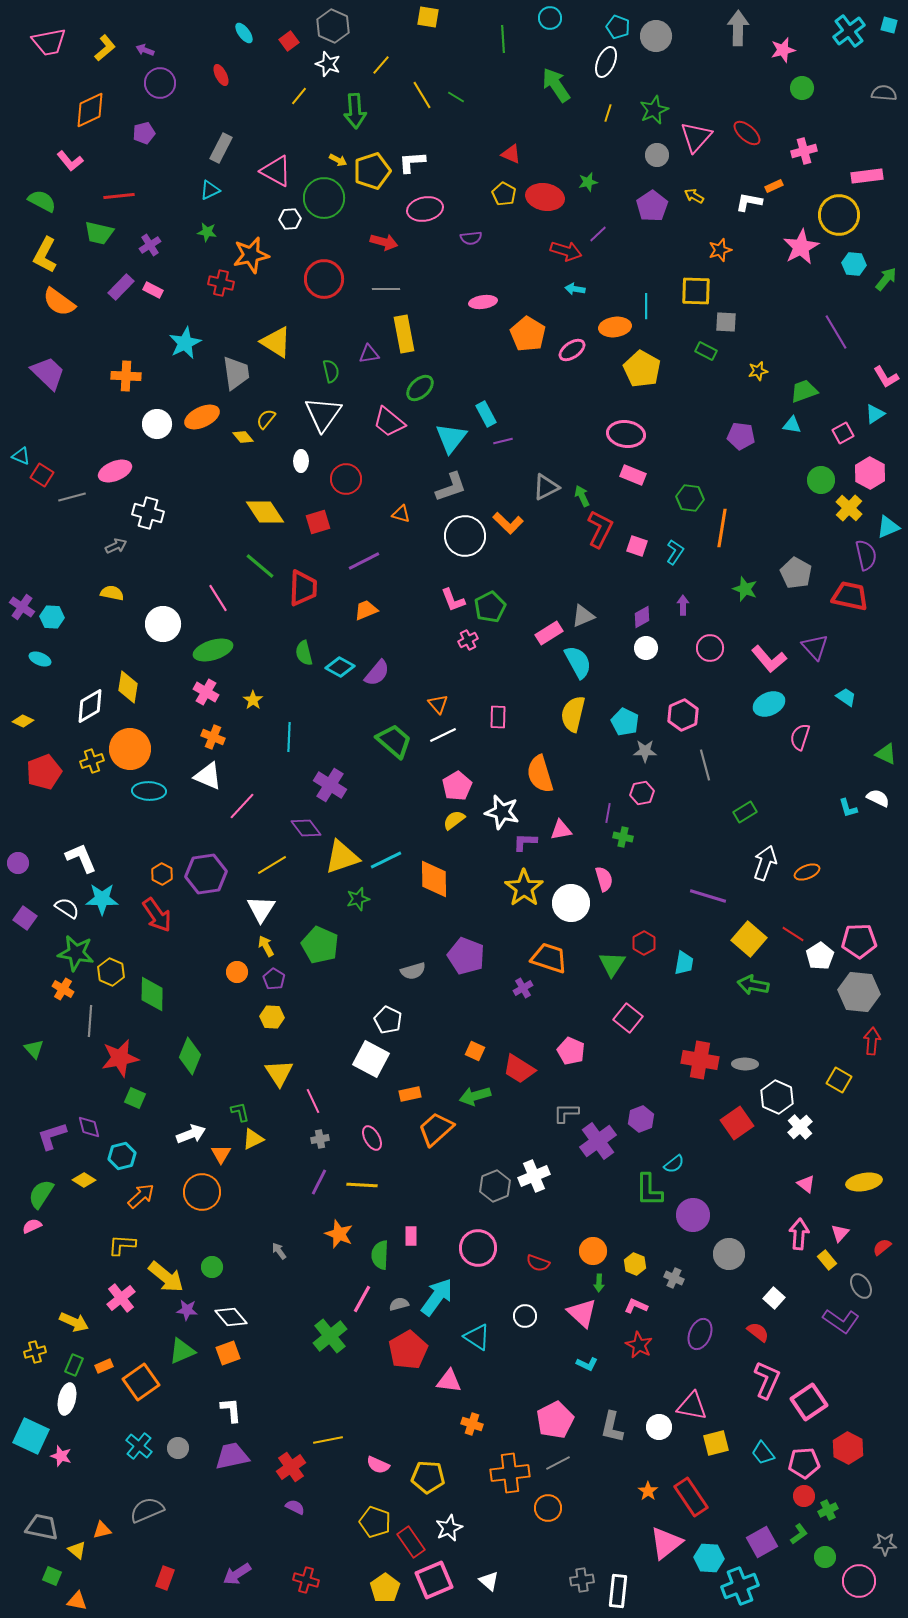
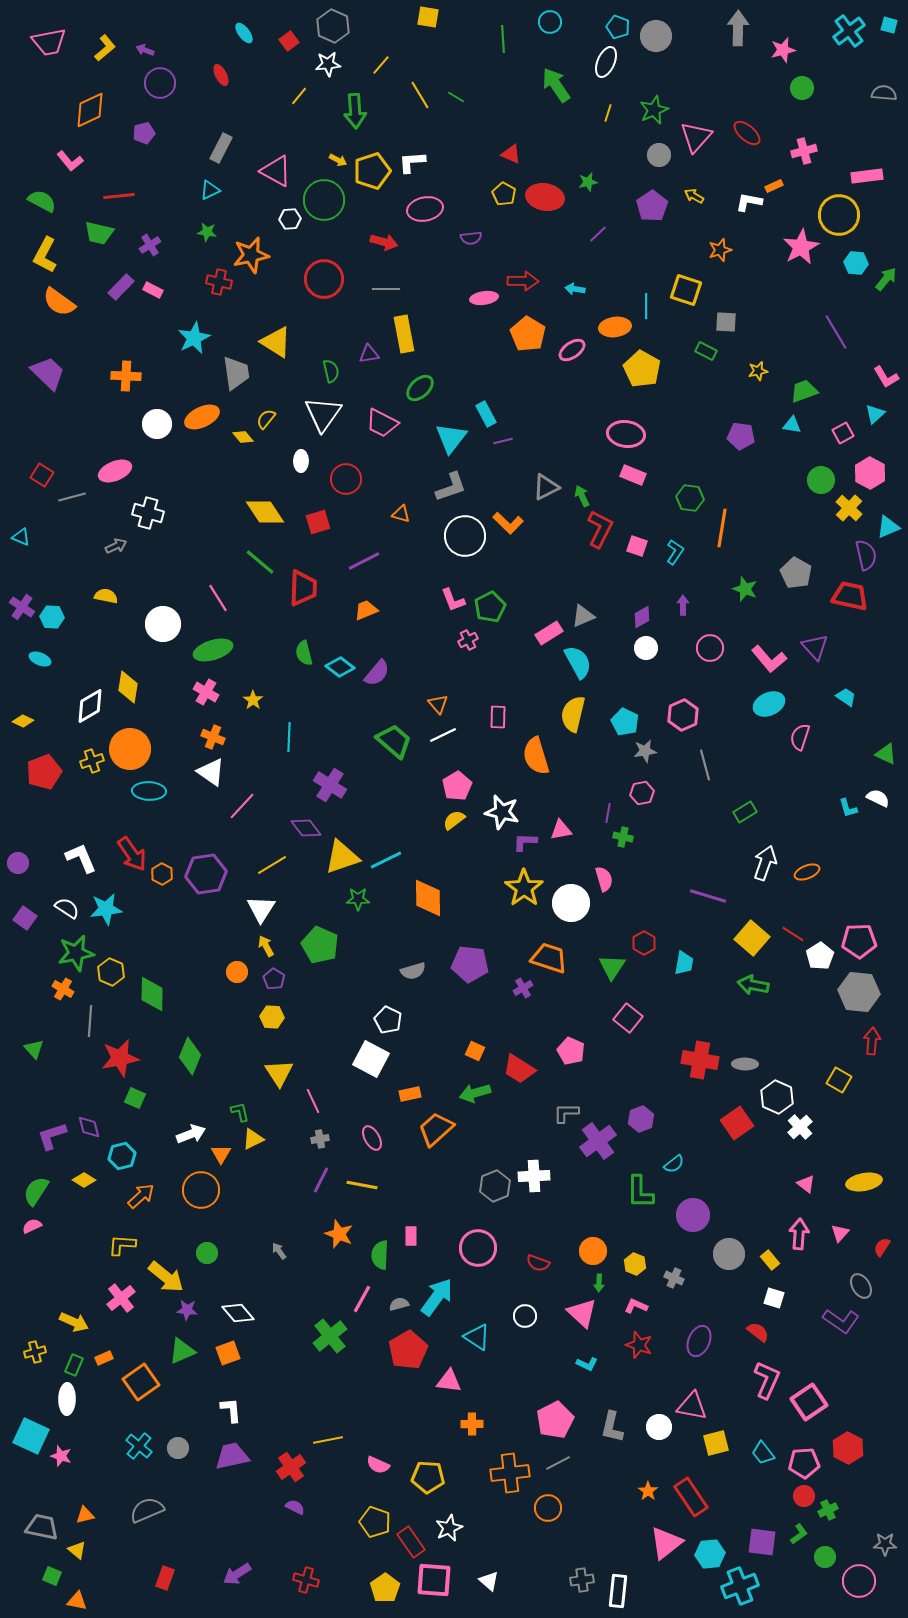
cyan circle at (550, 18): moved 4 px down
white star at (328, 64): rotated 25 degrees counterclockwise
yellow line at (422, 95): moved 2 px left
gray circle at (657, 155): moved 2 px right
green circle at (324, 198): moved 2 px down
red arrow at (566, 251): moved 43 px left, 30 px down; rotated 16 degrees counterclockwise
cyan hexagon at (854, 264): moved 2 px right, 1 px up
red cross at (221, 283): moved 2 px left, 1 px up
yellow square at (696, 291): moved 10 px left, 1 px up; rotated 16 degrees clockwise
pink ellipse at (483, 302): moved 1 px right, 4 px up
cyan star at (185, 343): moved 9 px right, 5 px up
cyan triangle at (875, 414): rotated 10 degrees counterclockwise
pink trapezoid at (389, 422): moved 7 px left, 1 px down; rotated 12 degrees counterclockwise
cyan triangle at (21, 456): moved 81 px down
green line at (260, 566): moved 4 px up
yellow semicircle at (112, 593): moved 6 px left, 3 px down
cyan diamond at (340, 667): rotated 8 degrees clockwise
gray star at (645, 751): rotated 10 degrees counterclockwise
orange semicircle at (540, 774): moved 4 px left, 18 px up
white triangle at (208, 776): moved 3 px right, 4 px up; rotated 12 degrees clockwise
orange diamond at (434, 879): moved 6 px left, 19 px down
cyan star at (102, 899): moved 4 px right, 10 px down; rotated 8 degrees counterclockwise
green star at (358, 899): rotated 15 degrees clockwise
red arrow at (157, 915): moved 25 px left, 61 px up
yellow square at (749, 939): moved 3 px right, 1 px up
green star at (76, 953): rotated 21 degrees counterclockwise
purple pentagon at (466, 956): moved 4 px right, 8 px down; rotated 15 degrees counterclockwise
green triangle at (612, 964): moved 3 px down
green arrow at (475, 1096): moved 3 px up
white cross at (534, 1176): rotated 20 degrees clockwise
purple line at (319, 1182): moved 2 px right, 2 px up
yellow line at (362, 1185): rotated 8 degrees clockwise
green L-shape at (649, 1190): moved 9 px left, 2 px down
orange circle at (202, 1192): moved 1 px left, 2 px up
green semicircle at (41, 1194): moved 5 px left, 3 px up
red semicircle at (882, 1247): rotated 18 degrees counterclockwise
yellow rectangle at (827, 1260): moved 57 px left
green circle at (212, 1267): moved 5 px left, 14 px up
white square at (774, 1298): rotated 25 degrees counterclockwise
white diamond at (231, 1317): moved 7 px right, 4 px up
purple ellipse at (700, 1334): moved 1 px left, 7 px down
red star at (639, 1345): rotated 8 degrees counterclockwise
orange rectangle at (104, 1366): moved 8 px up
white ellipse at (67, 1399): rotated 12 degrees counterclockwise
orange cross at (472, 1424): rotated 20 degrees counterclockwise
orange triangle at (102, 1530): moved 17 px left, 15 px up
purple square at (762, 1542): rotated 36 degrees clockwise
cyan hexagon at (709, 1558): moved 1 px right, 4 px up; rotated 8 degrees counterclockwise
pink square at (434, 1580): rotated 27 degrees clockwise
